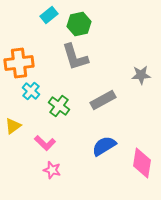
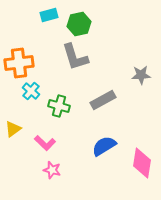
cyan rectangle: rotated 24 degrees clockwise
green cross: rotated 20 degrees counterclockwise
yellow triangle: moved 3 px down
